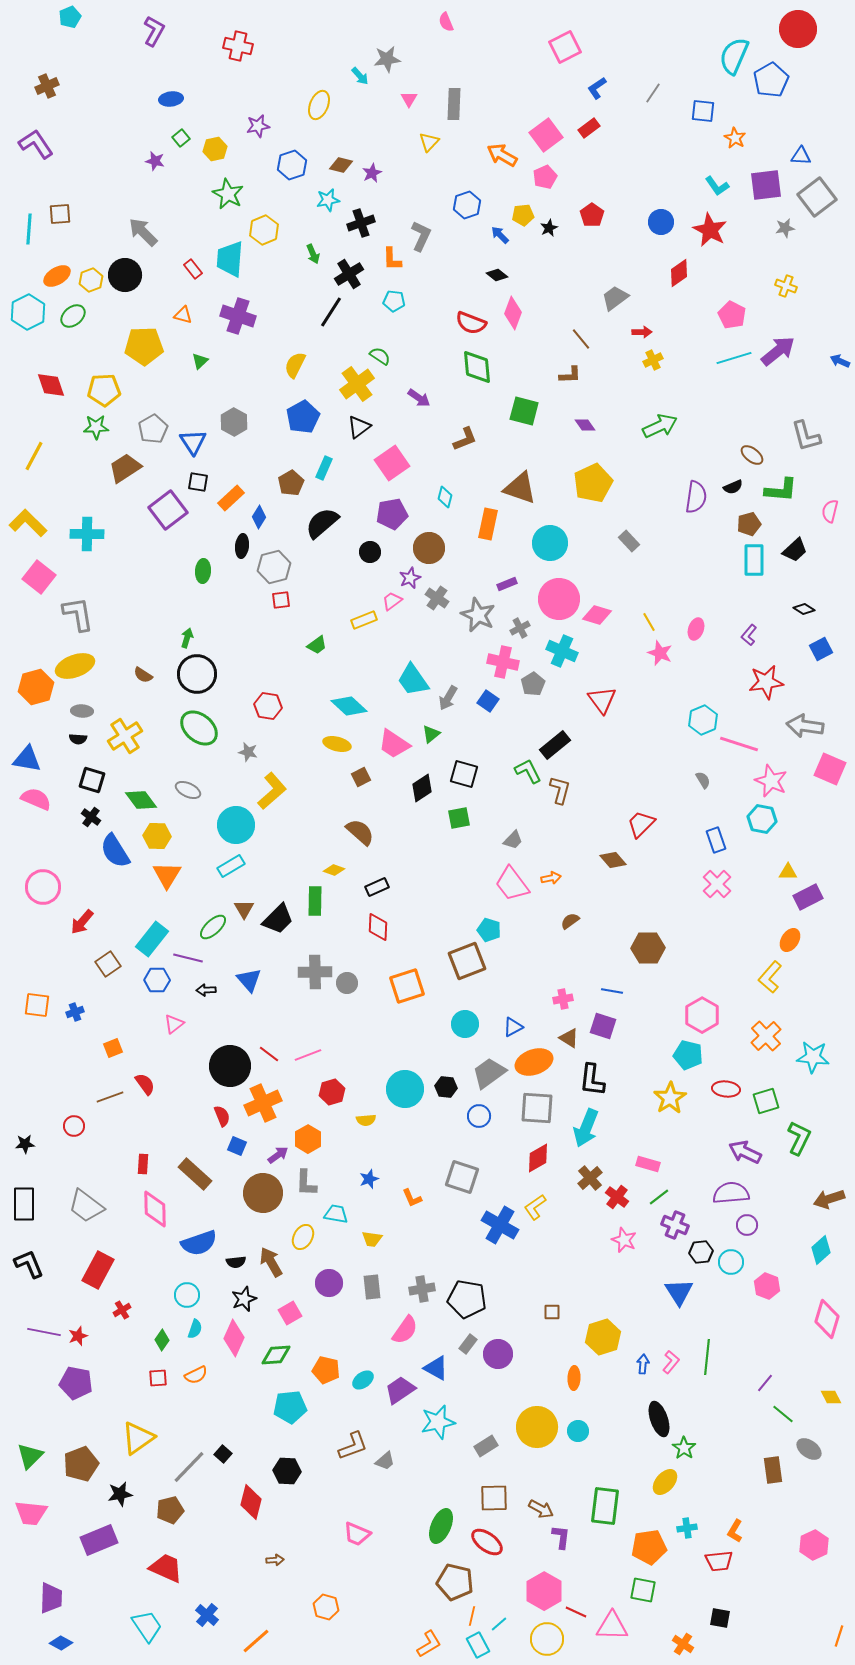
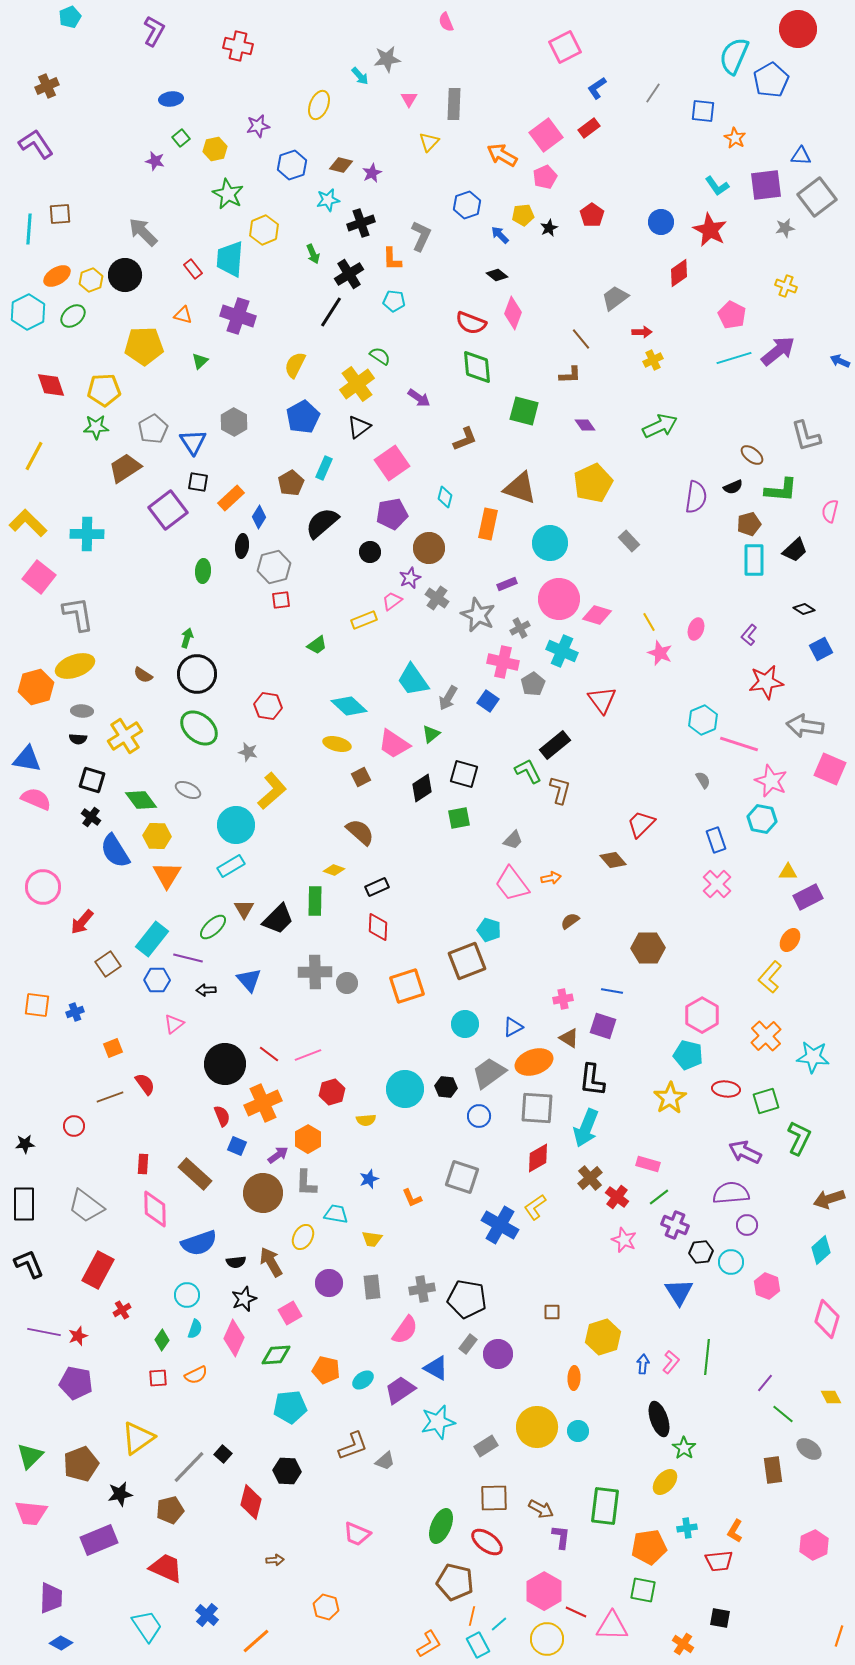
black circle at (230, 1066): moved 5 px left, 2 px up
